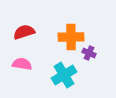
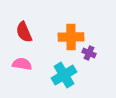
red semicircle: rotated 95 degrees counterclockwise
